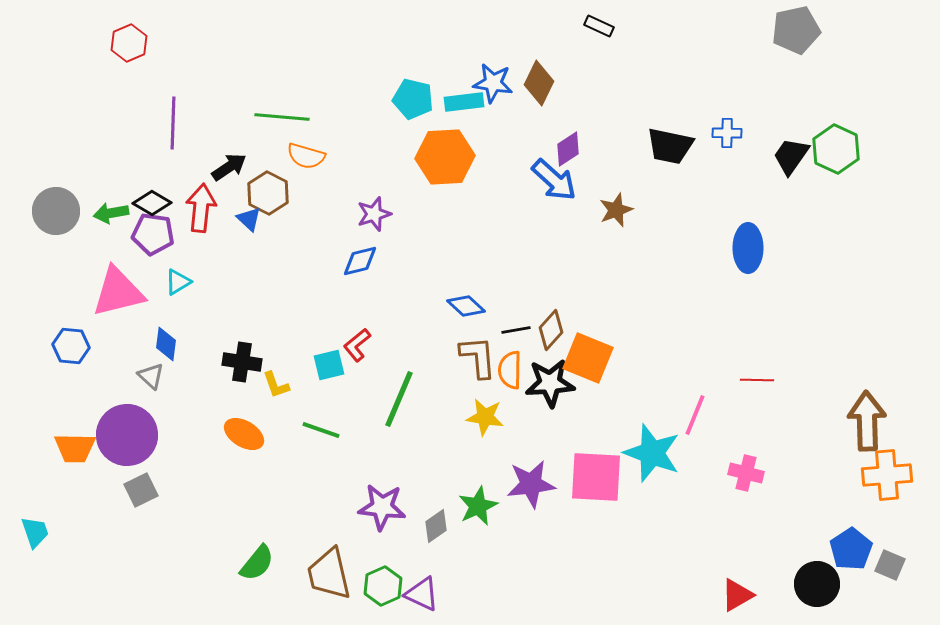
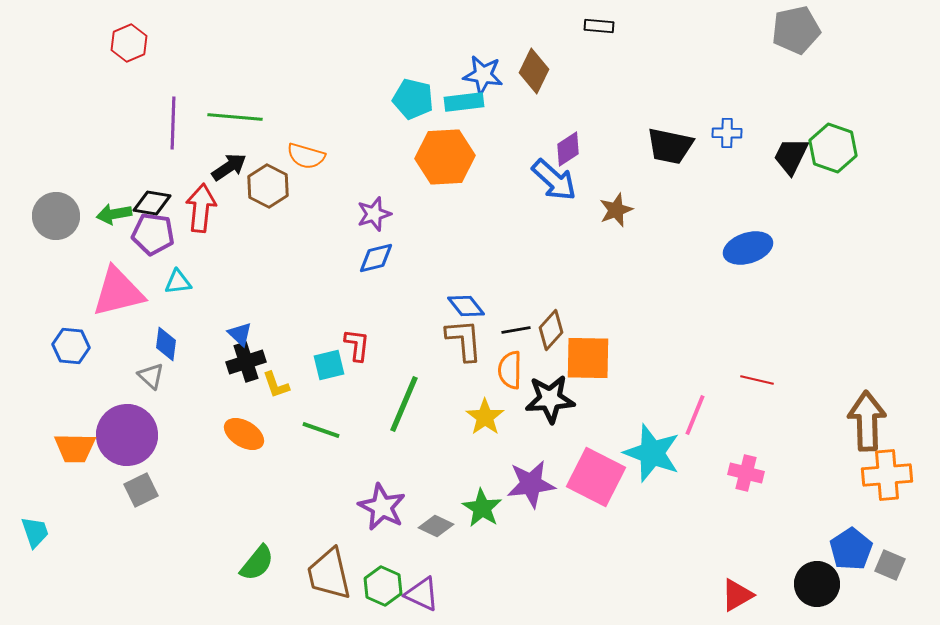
black rectangle at (599, 26): rotated 20 degrees counterclockwise
blue star at (493, 83): moved 10 px left, 8 px up
brown diamond at (539, 83): moved 5 px left, 12 px up
green line at (282, 117): moved 47 px left
green hexagon at (836, 149): moved 3 px left, 1 px up; rotated 6 degrees counterclockwise
black trapezoid at (791, 156): rotated 9 degrees counterclockwise
brown hexagon at (268, 193): moved 7 px up
black diamond at (152, 203): rotated 21 degrees counterclockwise
gray circle at (56, 211): moved 5 px down
green arrow at (111, 213): moved 3 px right, 1 px down
blue triangle at (249, 219): moved 9 px left, 115 px down
blue ellipse at (748, 248): rotated 72 degrees clockwise
blue diamond at (360, 261): moved 16 px right, 3 px up
cyan triangle at (178, 282): rotated 24 degrees clockwise
blue diamond at (466, 306): rotated 9 degrees clockwise
red L-shape at (357, 345): rotated 136 degrees clockwise
brown L-shape at (478, 357): moved 14 px left, 17 px up
orange square at (588, 358): rotated 21 degrees counterclockwise
black cross at (242, 362): moved 4 px right; rotated 27 degrees counterclockwise
red line at (757, 380): rotated 12 degrees clockwise
black star at (550, 383): moved 16 px down
green line at (399, 399): moved 5 px right, 5 px down
yellow star at (485, 417): rotated 27 degrees clockwise
pink square at (596, 477): rotated 24 degrees clockwise
green star at (478, 506): moved 4 px right, 2 px down; rotated 15 degrees counterclockwise
purple star at (382, 507): rotated 21 degrees clockwise
gray diamond at (436, 526): rotated 60 degrees clockwise
green hexagon at (383, 586): rotated 12 degrees counterclockwise
